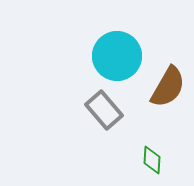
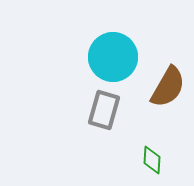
cyan circle: moved 4 px left, 1 px down
gray rectangle: rotated 57 degrees clockwise
